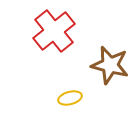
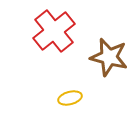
brown star: moved 1 px left, 8 px up
